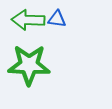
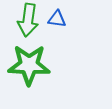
green arrow: rotated 84 degrees counterclockwise
